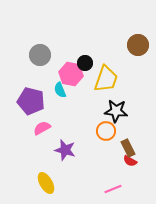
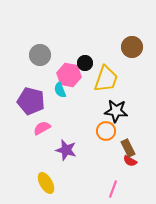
brown circle: moved 6 px left, 2 px down
pink hexagon: moved 2 px left, 1 px down
purple star: moved 1 px right
pink line: rotated 48 degrees counterclockwise
